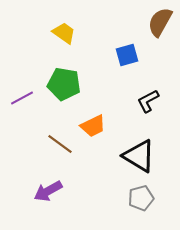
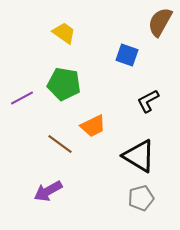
blue square: rotated 35 degrees clockwise
